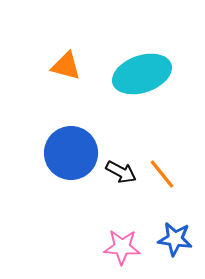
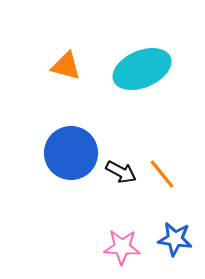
cyan ellipse: moved 5 px up; rotated 4 degrees counterclockwise
